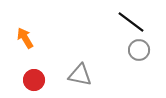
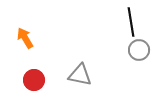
black line: rotated 44 degrees clockwise
